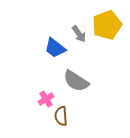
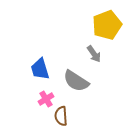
gray arrow: moved 15 px right, 20 px down
blue trapezoid: moved 15 px left, 21 px down; rotated 35 degrees clockwise
